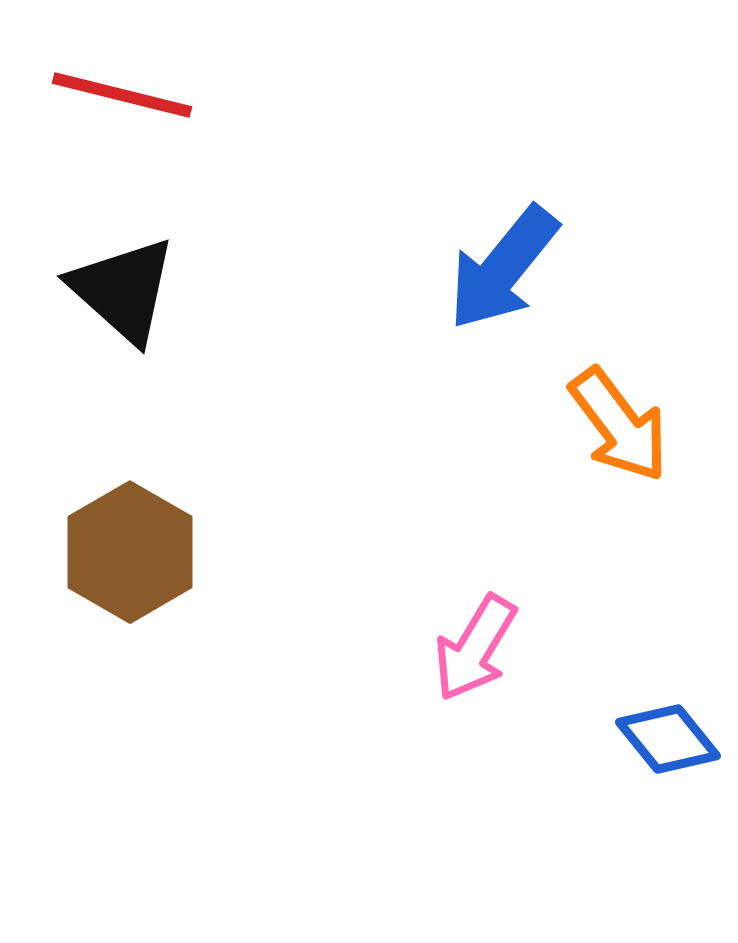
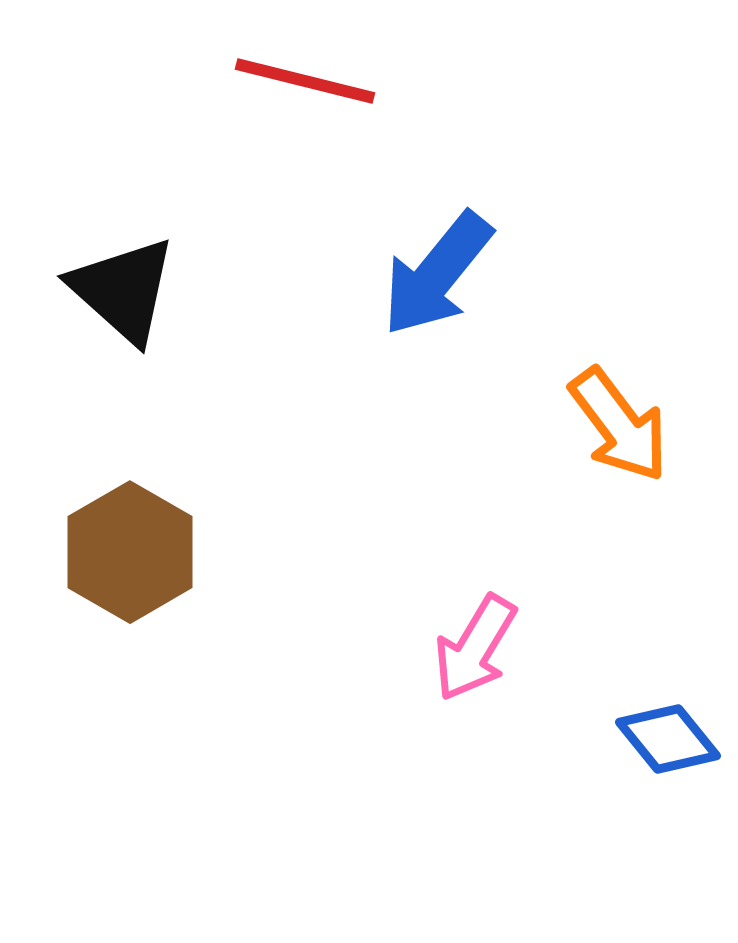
red line: moved 183 px right, 14 px up
blue arrow: moved 66 px left, 6 px down
